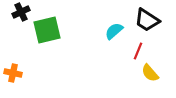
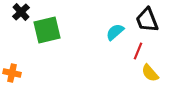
black cross: rotated 18 degrees counterclockwise
black trapezoid: rotated 36 degrees clockwise
cyan semicircle: moved 1 px right, 1 px down
orange cross: moved 1 px left
